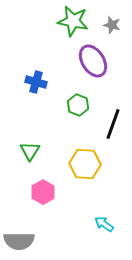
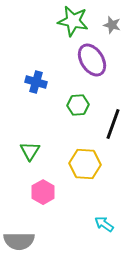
purple ellipse: moved 1 px left, 1 px up
green hexagon: rotated 25 degrees counterclockwise
